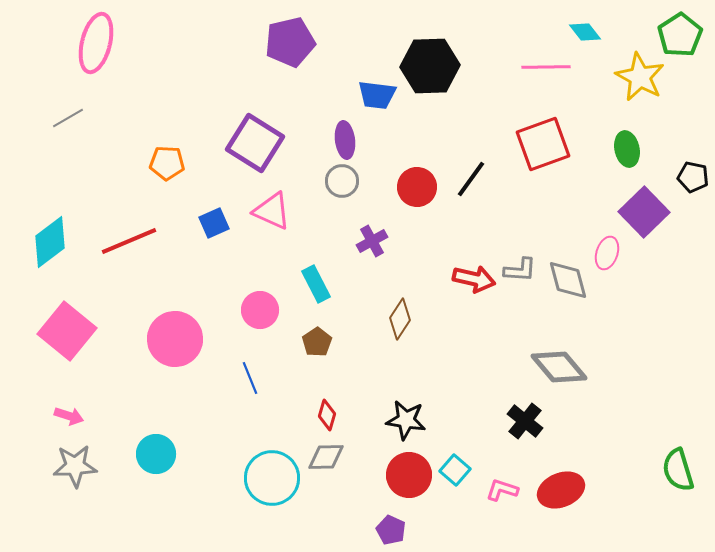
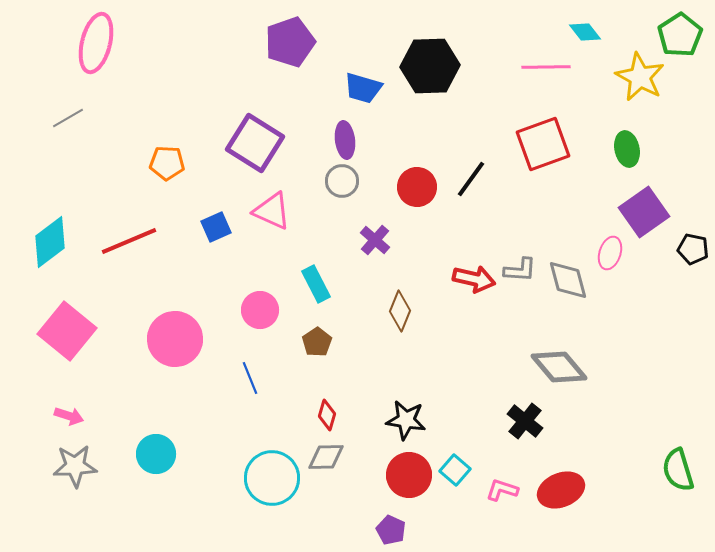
purple pentagon at (290, 42): rotated 6 degrees counterclockwise
blue trapezoid at (377, 95): moved 14 px left, 7 px up; rotated 9 degrees clockwise
black pentagon at (693, 177): moved 72 px down
purple square at (644, 212): rotated 9 degrees clockwise
blue square at (214, 223): moved 2 px right, 4 px down
purple cross at (372, 241): moved 3 px right, 1 px up; rotated 20 degrees counterclockwise
pink ellipse at (607, 253): moved 3 px right
brown diamond at (400, 319): moved 8 px up; rotated 12 degrees counterclockwise
